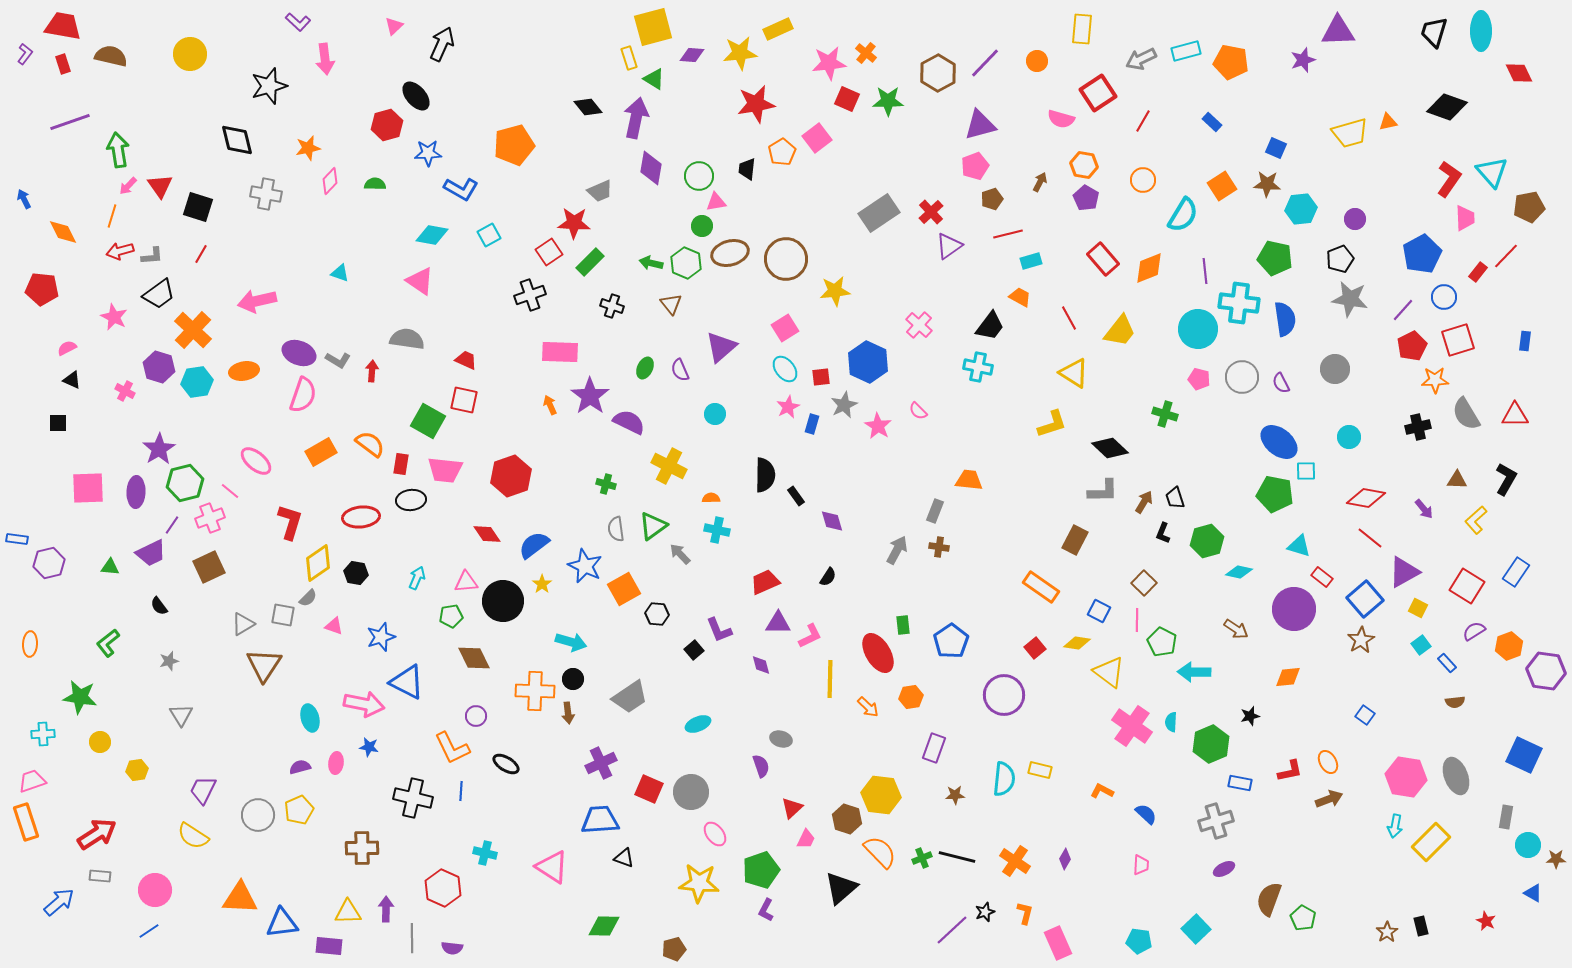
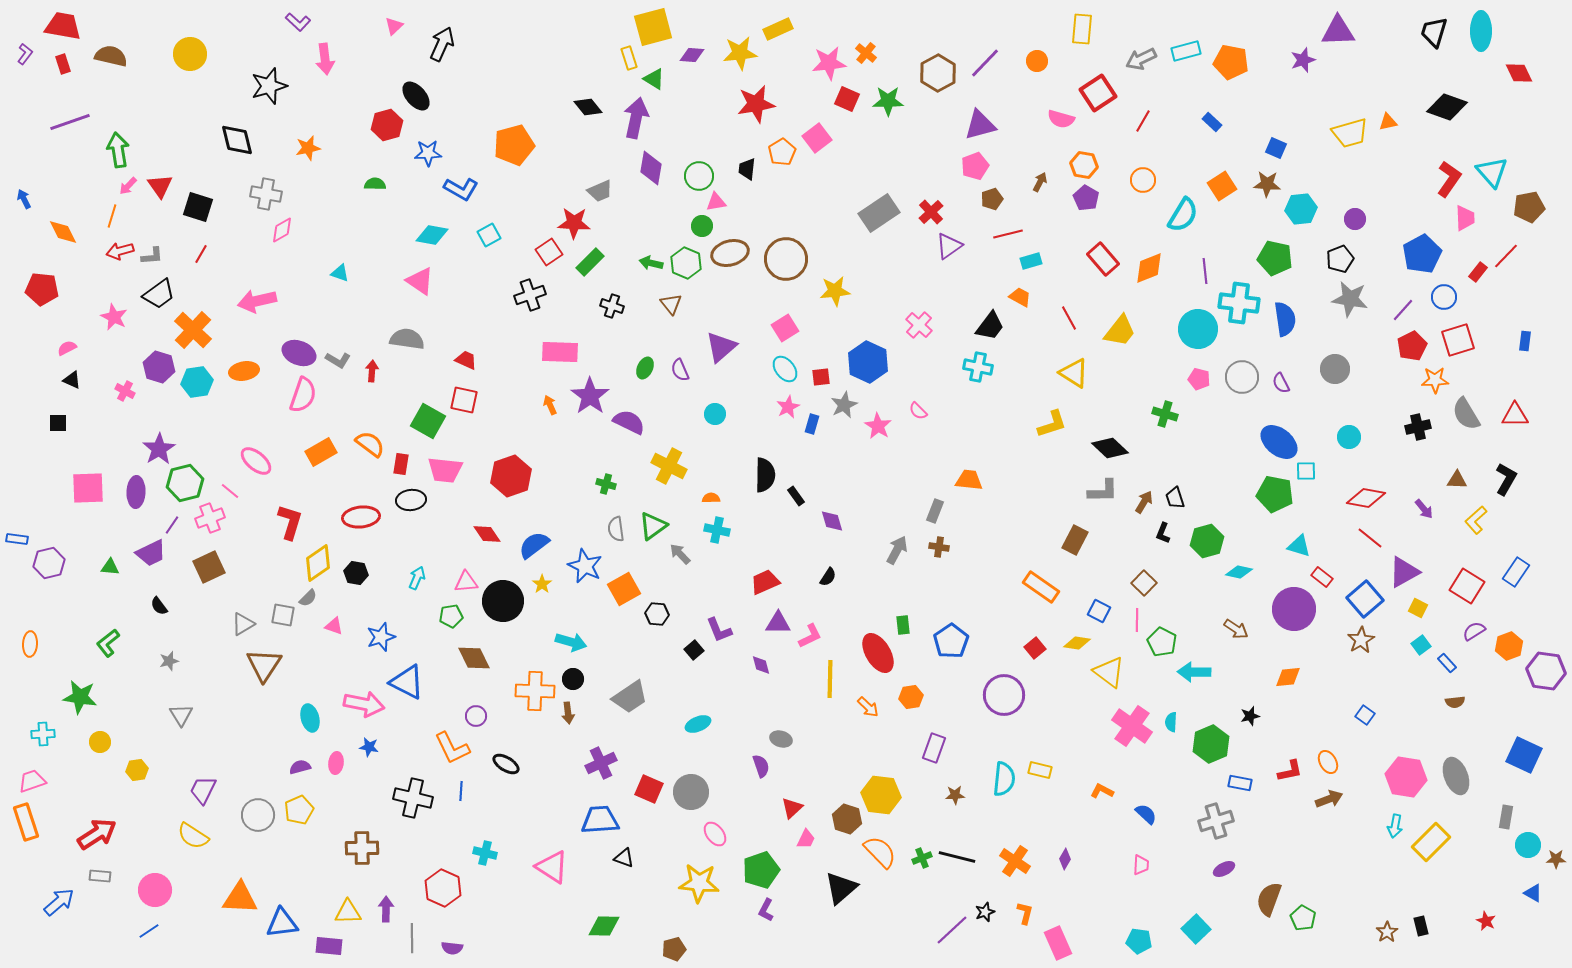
pink diamond at (330, 181): moved 48 px left, 49 px down; rotated 16 degrees clockwise
